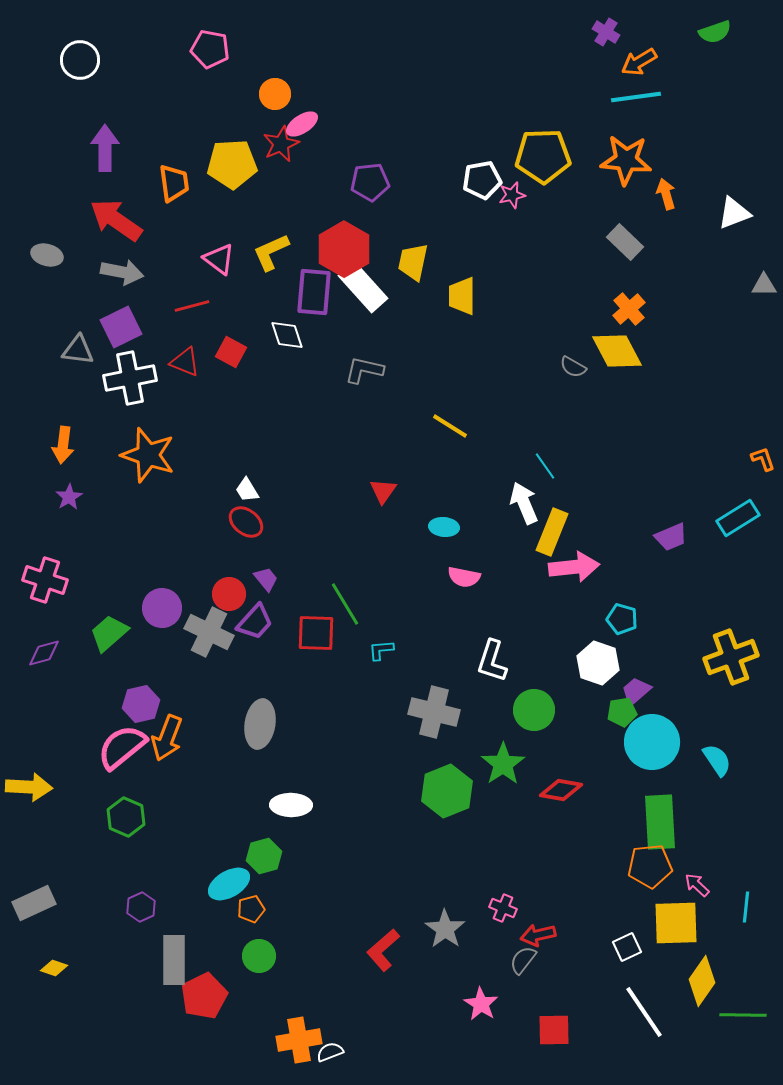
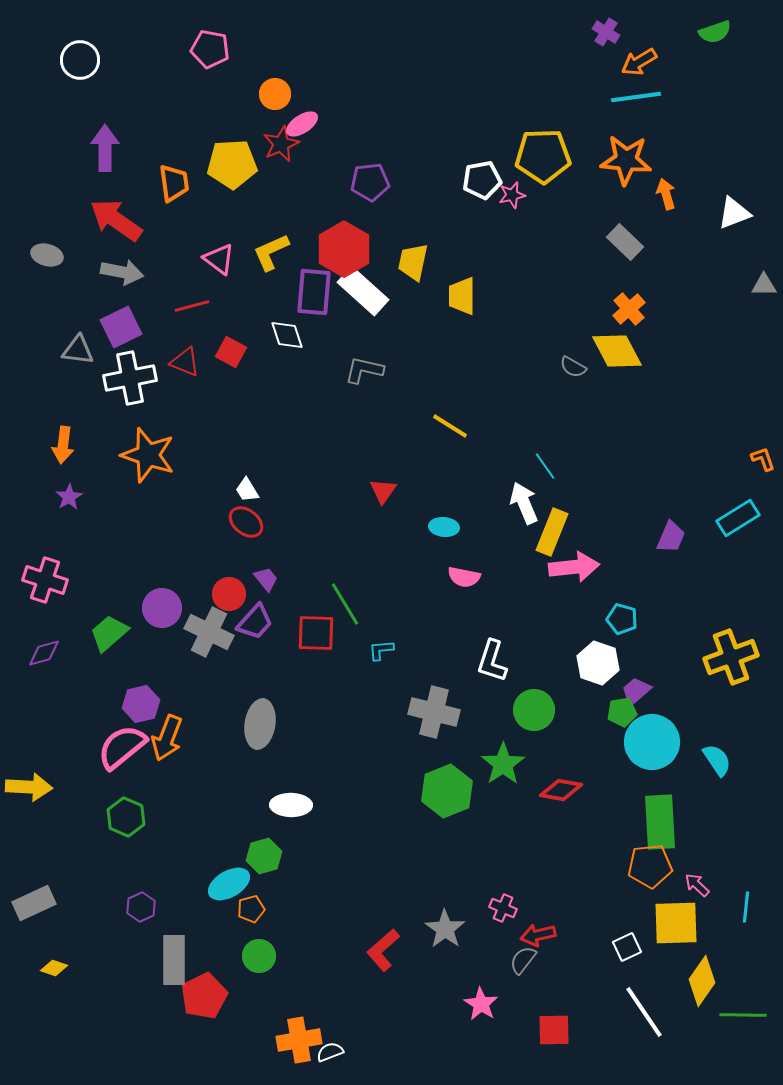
white rectangle at (363, 287): moved 4 px down; rotated 6 degrees counterclockwise
purple trapezoid at (671, 537): rotated 44 degrees counterclockwise
